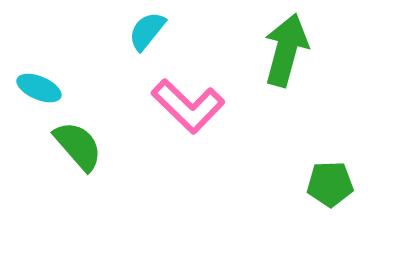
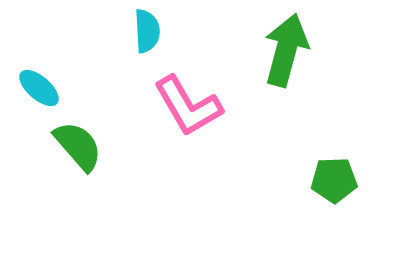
cyan semicircle: rotated 138 degrees clockwise
cyan ellipse: rotated 18 degrees clockwise
pink L-shape: rotated 16 degrees clockwise
green pentagon: moved 4 px right, 4 px up
